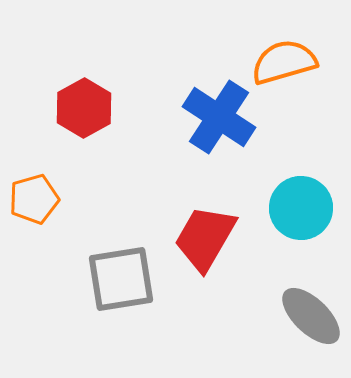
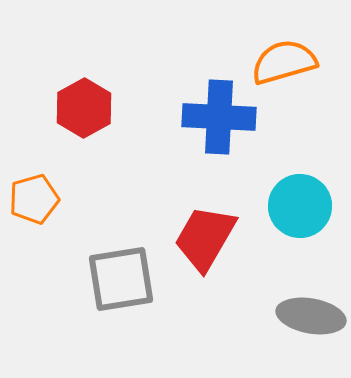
blue cross: rotated 30 degrees counterclockwise
cyan circle: moved 1 px left, 2 px up
gray ellipse: rotated 34 degrees counterclockwise
